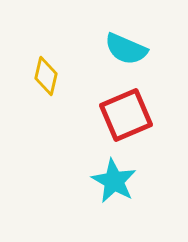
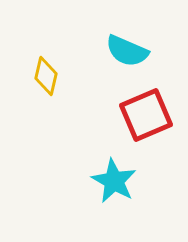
cyan semicircle: moved 1 px right, 2 px down
red square: moved 20 px right
